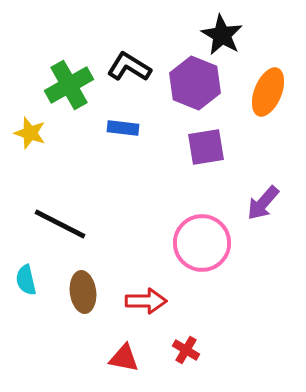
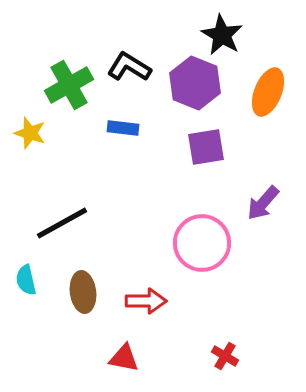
black line: moved 2 px right, 1 px up; rotated 56 degrees counterclockwise
red cross: moved 39 px right, 6 px down
